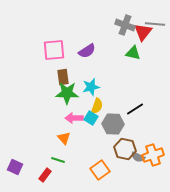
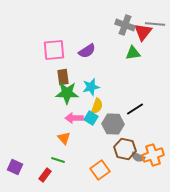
green triangle: rotated 21 degrees counterclockwise
